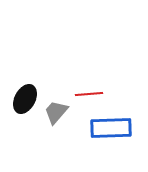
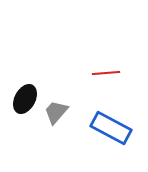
red line: moved 17 px right, 21 px up
blue rectangle: rotated 30 degrees clockwise
